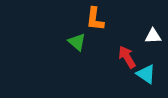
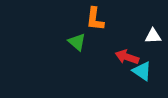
red arrow: rotated 40 degrees counterclockwise
cyan triangle: moved 4 px left, 3 px up
